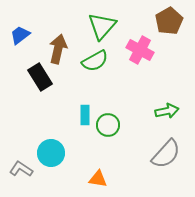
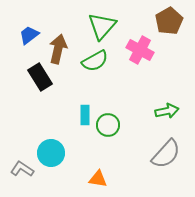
blue trapezoid: moved 9 px right
gray L-shape: moved 1 px right
